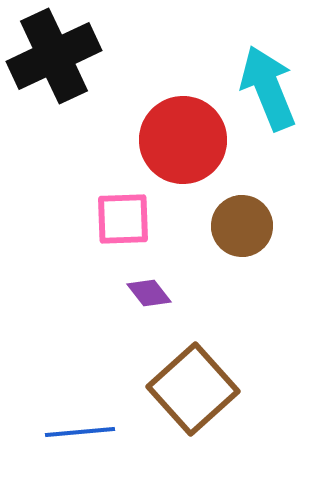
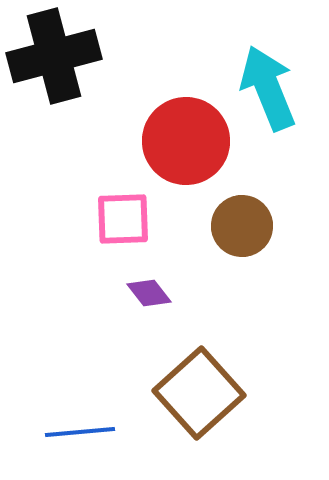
black cross: rotated 10 degrees clockwise
red circle: moved 3 px right, 1 px down
brown square: moved 6 px right, 4 px down
